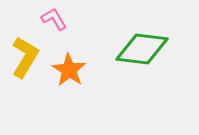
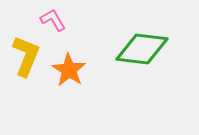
pink L-shape: moved 1 px left, 1 px down
yellow L-shape: moved 1 px right, 1 px up; rotated 9 degrees counterclockwise
